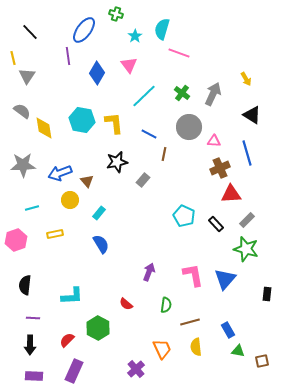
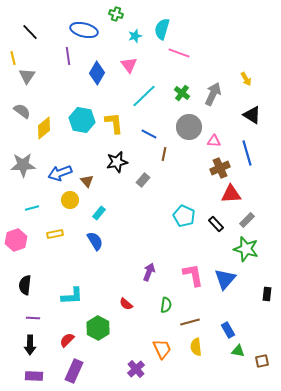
blue ellipse at (84, 30): rotated 68 degrees clockwise
cyan star at (135, 36): rotated 16 degrees clockwise
yellow diamond at (44, 128): rotated 60 degrees clockwise
blue semicircle at (101, 244): moved 6 px left, 3 px up
